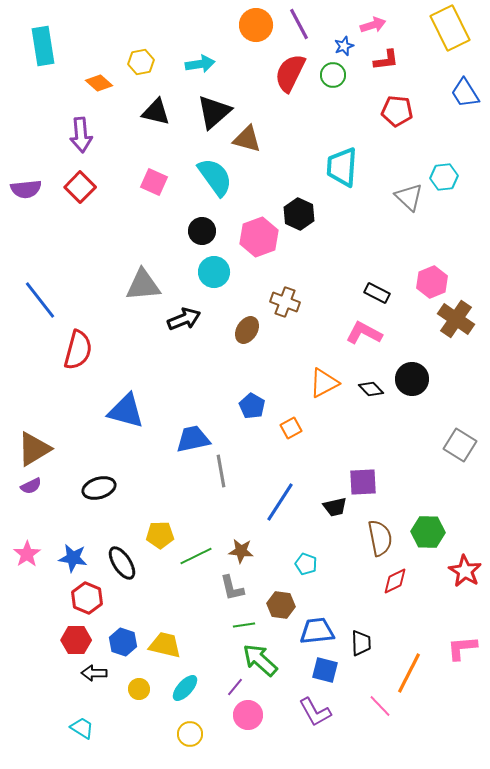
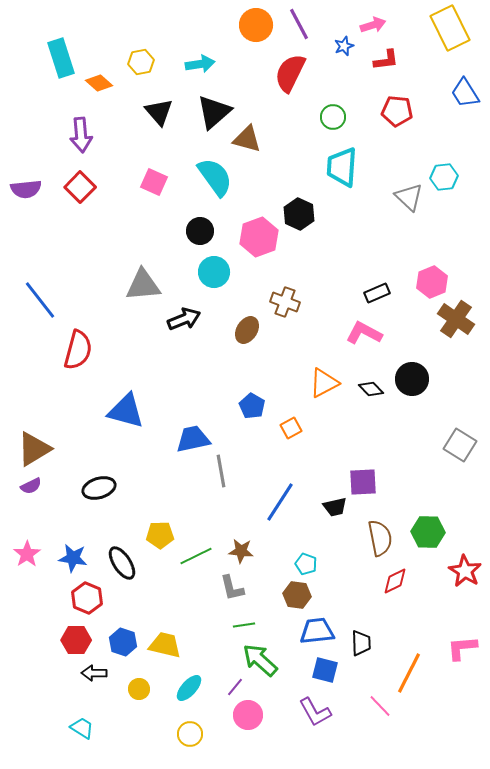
cyan rectangle at (43, 46): moved 18 px right, 12 px down; rotated 9 degrees counterclockwise
green circle at (333, 75): moved 42 px down
black triangle at (156, 112): moved 3 px right; rotated 36 degrees clockwise
black circle at (202, 231): moved 2 px left
black rectangle at (377, 293): rotated 50 degrees counterclockwise
brown hexagon at (281, 605): moved 16 px right, 10 px up
cyan ellipse at (185, 688): moved 4 px right
